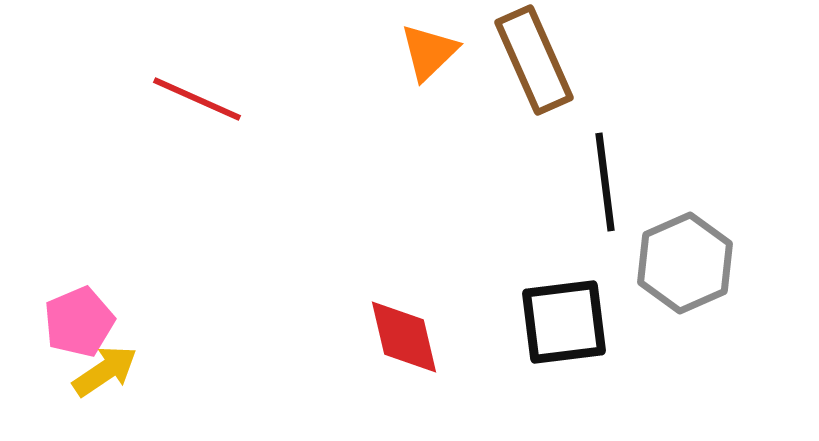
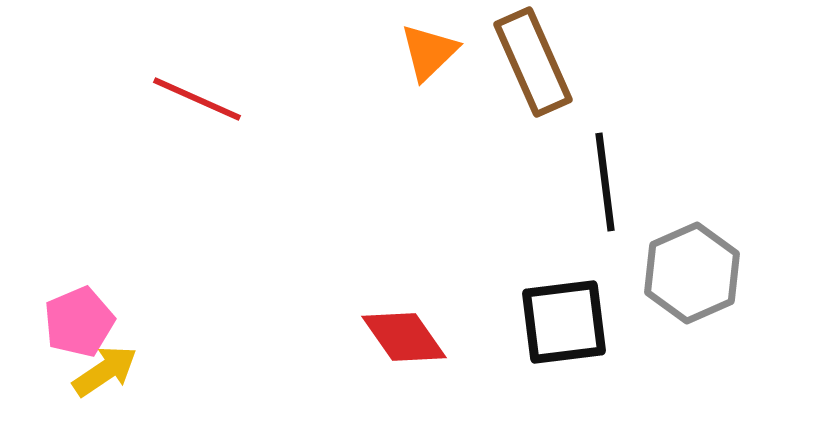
brown rectangle: moved 1 px left, 2 px down
gray hexagon: moved 7 px right, 10 px down
red diamond: rotated 22 degrees counterclockwise
